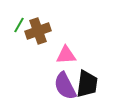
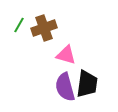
brown cross: moved 6 px right, 3 px up
pink triangle: rotated 20 degrees clockwise
purple semicircle: moved 1 px down; rotated 12 degrees clockwise
